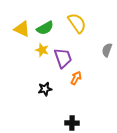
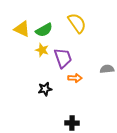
green semicircle: moved 1 px left, 2 px down
gray semicircle: moved 19 px down; rotated 64 degrees clockwise
orange arrow: moved 1 px left; rotated 64 degrees clockwise
